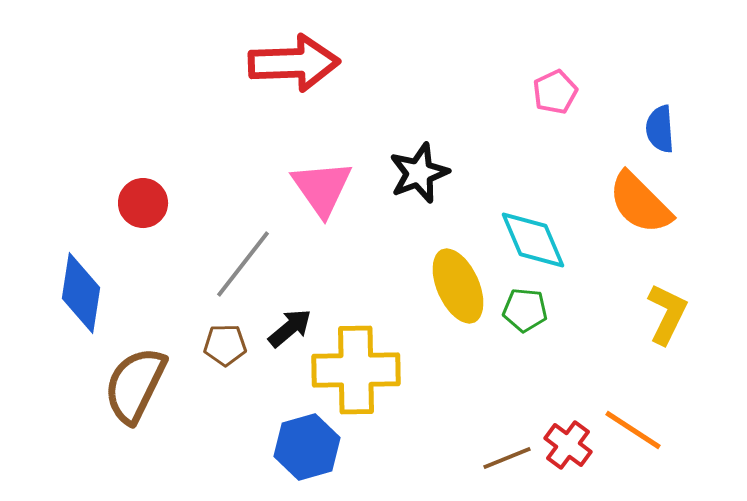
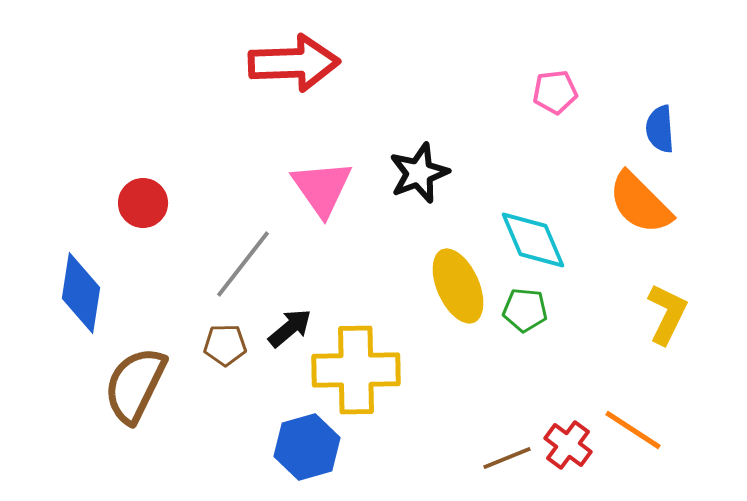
pink pentagon: rotated 18 degrees clockwise
